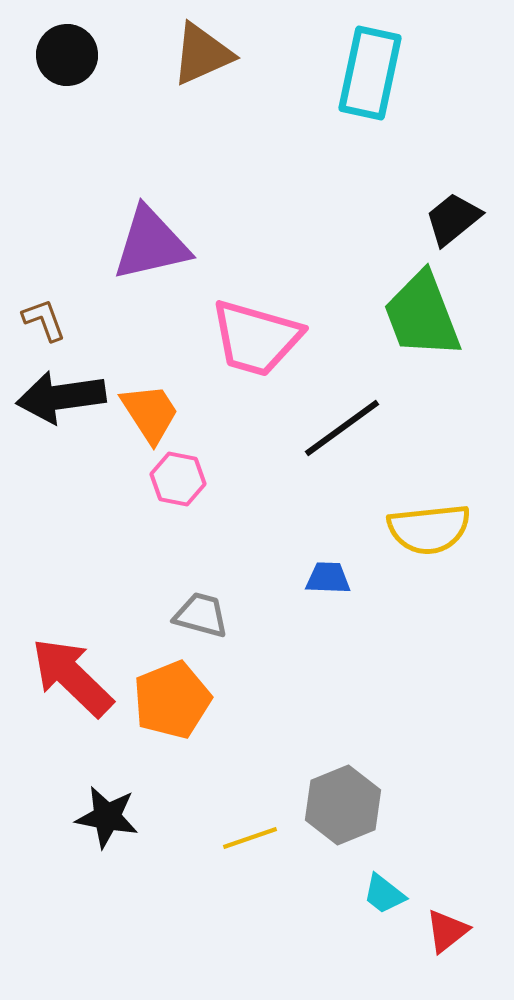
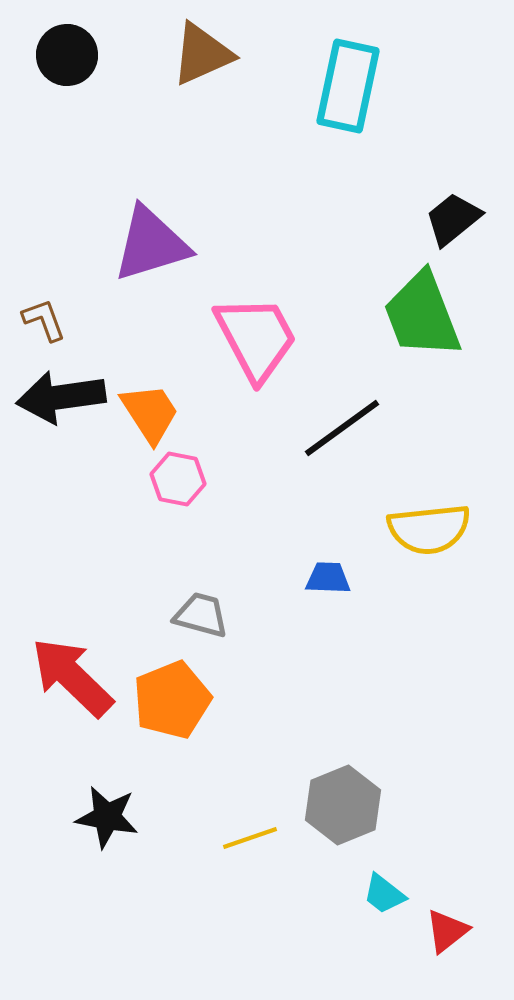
cyan rectangle: moved 22 px left, 13 px down
purple triangle: rotated 4 degrees counterclockwise
pink trapezoid: rotated 134 degrees counterclockwise
